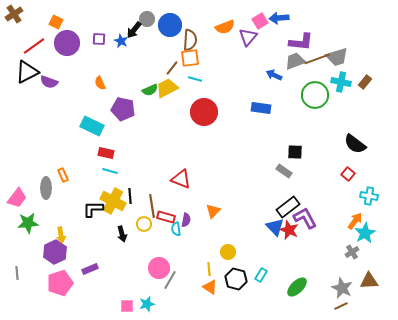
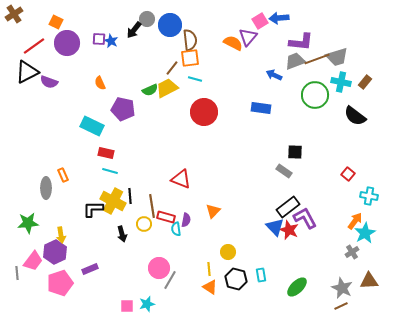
orange semicircle at (225, 27): moved 8 px right, 16 px down; rotated 132 degrees counterclockwise
brown semicircle at (190, 40): rotated 10 degrees counterclockwise
blue star at (121, 41): moved 10 px left
black semicircle at (355, 144): moved 28 px up
pink trapezoid at (17, 198): moved 16 px right, 63 px down
cyan rectangle at (261, 275): rotated 40 degrees counterclockwise
